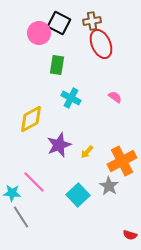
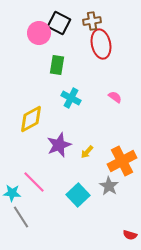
red ellipse: rotated 12 degrees clockwise
